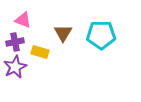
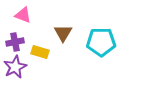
pink triangle: moved 5 px up
cyan pentagon: moved 7 px down
